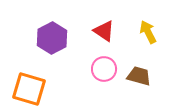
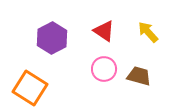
yellow arrow: rotated 15 degrees counterclockwise
orange square: moved 1 px right, 1 px up; rotated 16 degrees clockwise
